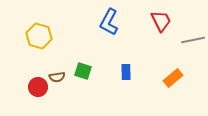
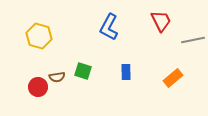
blue L-shape: moved 5 px down
